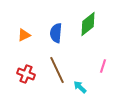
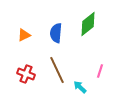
pink line: moved 3 px left, 5 px down
